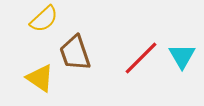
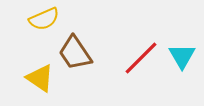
yellow semicircle: rotated 20 degrees clockwise
brown trapezoid: rotated 15 degrees counterclockwise
